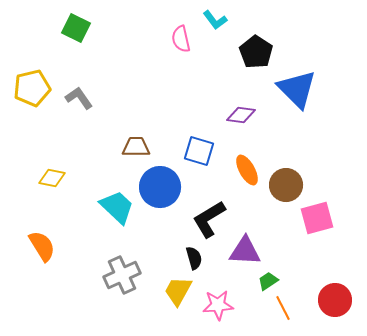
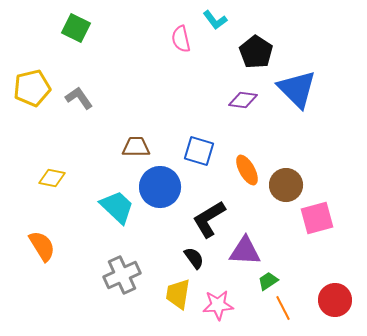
purple diamond: moved 2 px right, 15 px up
black semicircle: rotated 20 degrees counterclockwise
yellow trapezoid: moved 3 px down; rotated 20 degrees counterclockwise
